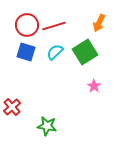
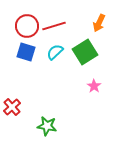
red circle: moved 1 px down
